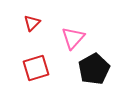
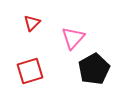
red square: moved 6 px left, 3 px down
